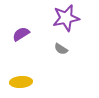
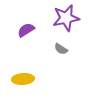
purple semicircle: moved 5 px right, 4 px up
yellow ellipse: moved 2 px right, 3 px up
